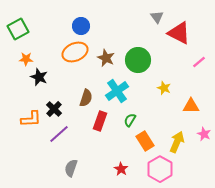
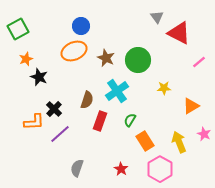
orange ellipse: moved 1 px left, 1 px up
orange star: rotated 24 degrees counterclockwise
yellow star: rotated 24 degrees counterclockwise
brown semicircle: moved 1 px right, 2 px down
orange triangle: rotated 30 degrees counterclockwise
orange L-shape: moved 3 px right, 3 px down
purple line: moved 1 px right
yellow arrow: moved 2 px right; rotated 45 degrees counterclockwise
gray semicircle: moved 6 px right
